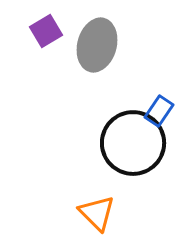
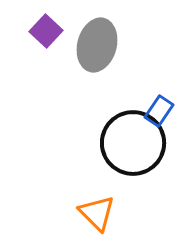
purple square: rotated 16 degrees counterclockwise
